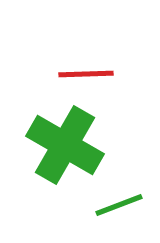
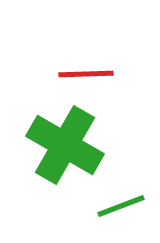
green line: moved 2 px right, 1 px down
